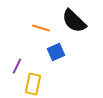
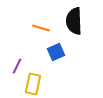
black semicircle: rotated 44 degrees clockwise
